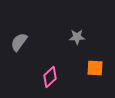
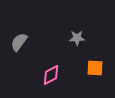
gray star: moved 1 px down
pink diamond: moved 1 px right, 2 px up; rotated 15 degrees clockwise
